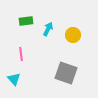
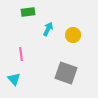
green rectangle: moved 2 px right, 9 px up
